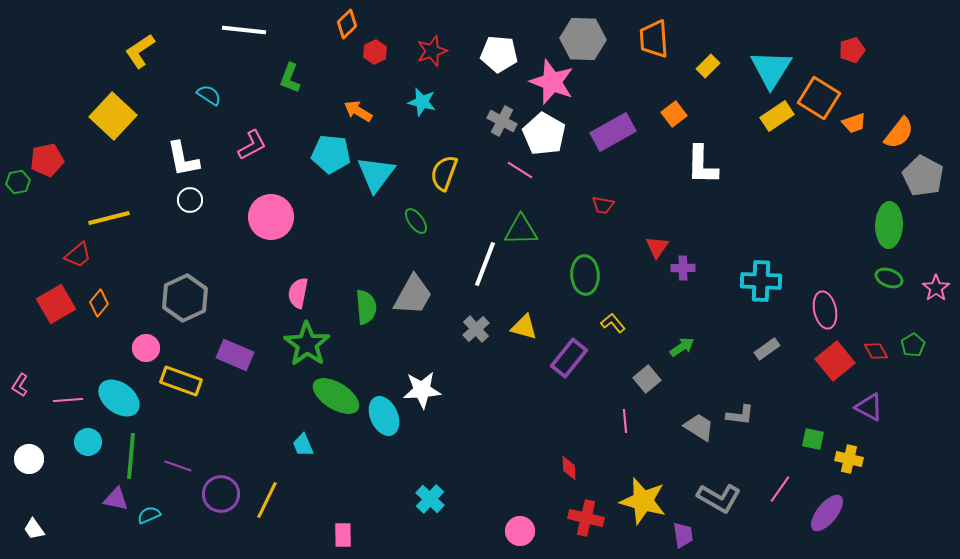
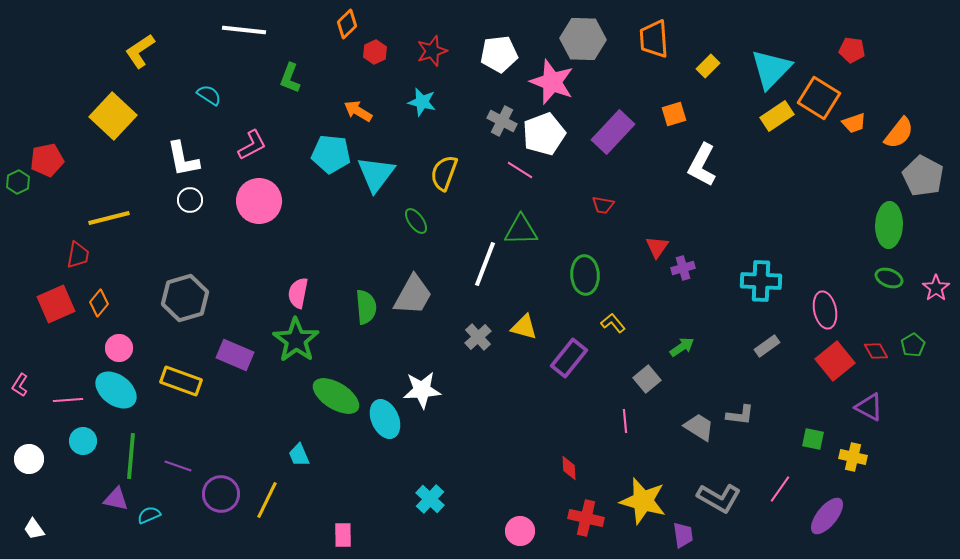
red pentagon at (852, 50): rotated 25 degrees clockwise
white pentagon at (499, 54): rotated 12 degrees counterclockwise
cyan triangle at (771, 69): rotated 12 degrees clockwise
orange square at (674, 114): rotated 20 degrees clockwise
purple rectangle at (613, 132): rotated 18 degrees counterclockwise
white pentagon at (544, 134): rotated 21 degrees clockwise
white L-shape at (702, 165): rotated 27 degrees clockwise
green hexagon at (18, 182): rotated 15 degrees counterclockwise
pink circle at (271, 217): moved 12 px left, 16 px up
red trapezoid at (78, 255): rotated 40 degrees counterclockwise
purple cross at (683, 268): rotated 15 degrees counterclockwise
gray hexagon at (185, 298): rotated 9 degrees clockwise
red square at (56, 304): rotated 6 degrees clockwise
gray cross at (476, 329): moved 2 px right, 8 px down
green star at (307, 344): moved 11 px left, 4 px up
pink circle at (146, 348): moved 27 px left
gray rectangle at (767, 349): moved 3 px up
cyan ellipse at (119, 398): moved 3 px left, 8 px up
cyan ellipse at (384, 416): moved 1 px right, 3 px down
cyan circle at (88, 442): moved 5 px left, 1 px up
cyan trapezoid at (303, 445): moved 4 px left, 10 px down
yellow cross at (849, 459): moved 4 px right, 2 px up
purple ellipse at (827, 513): moved 3 px down
